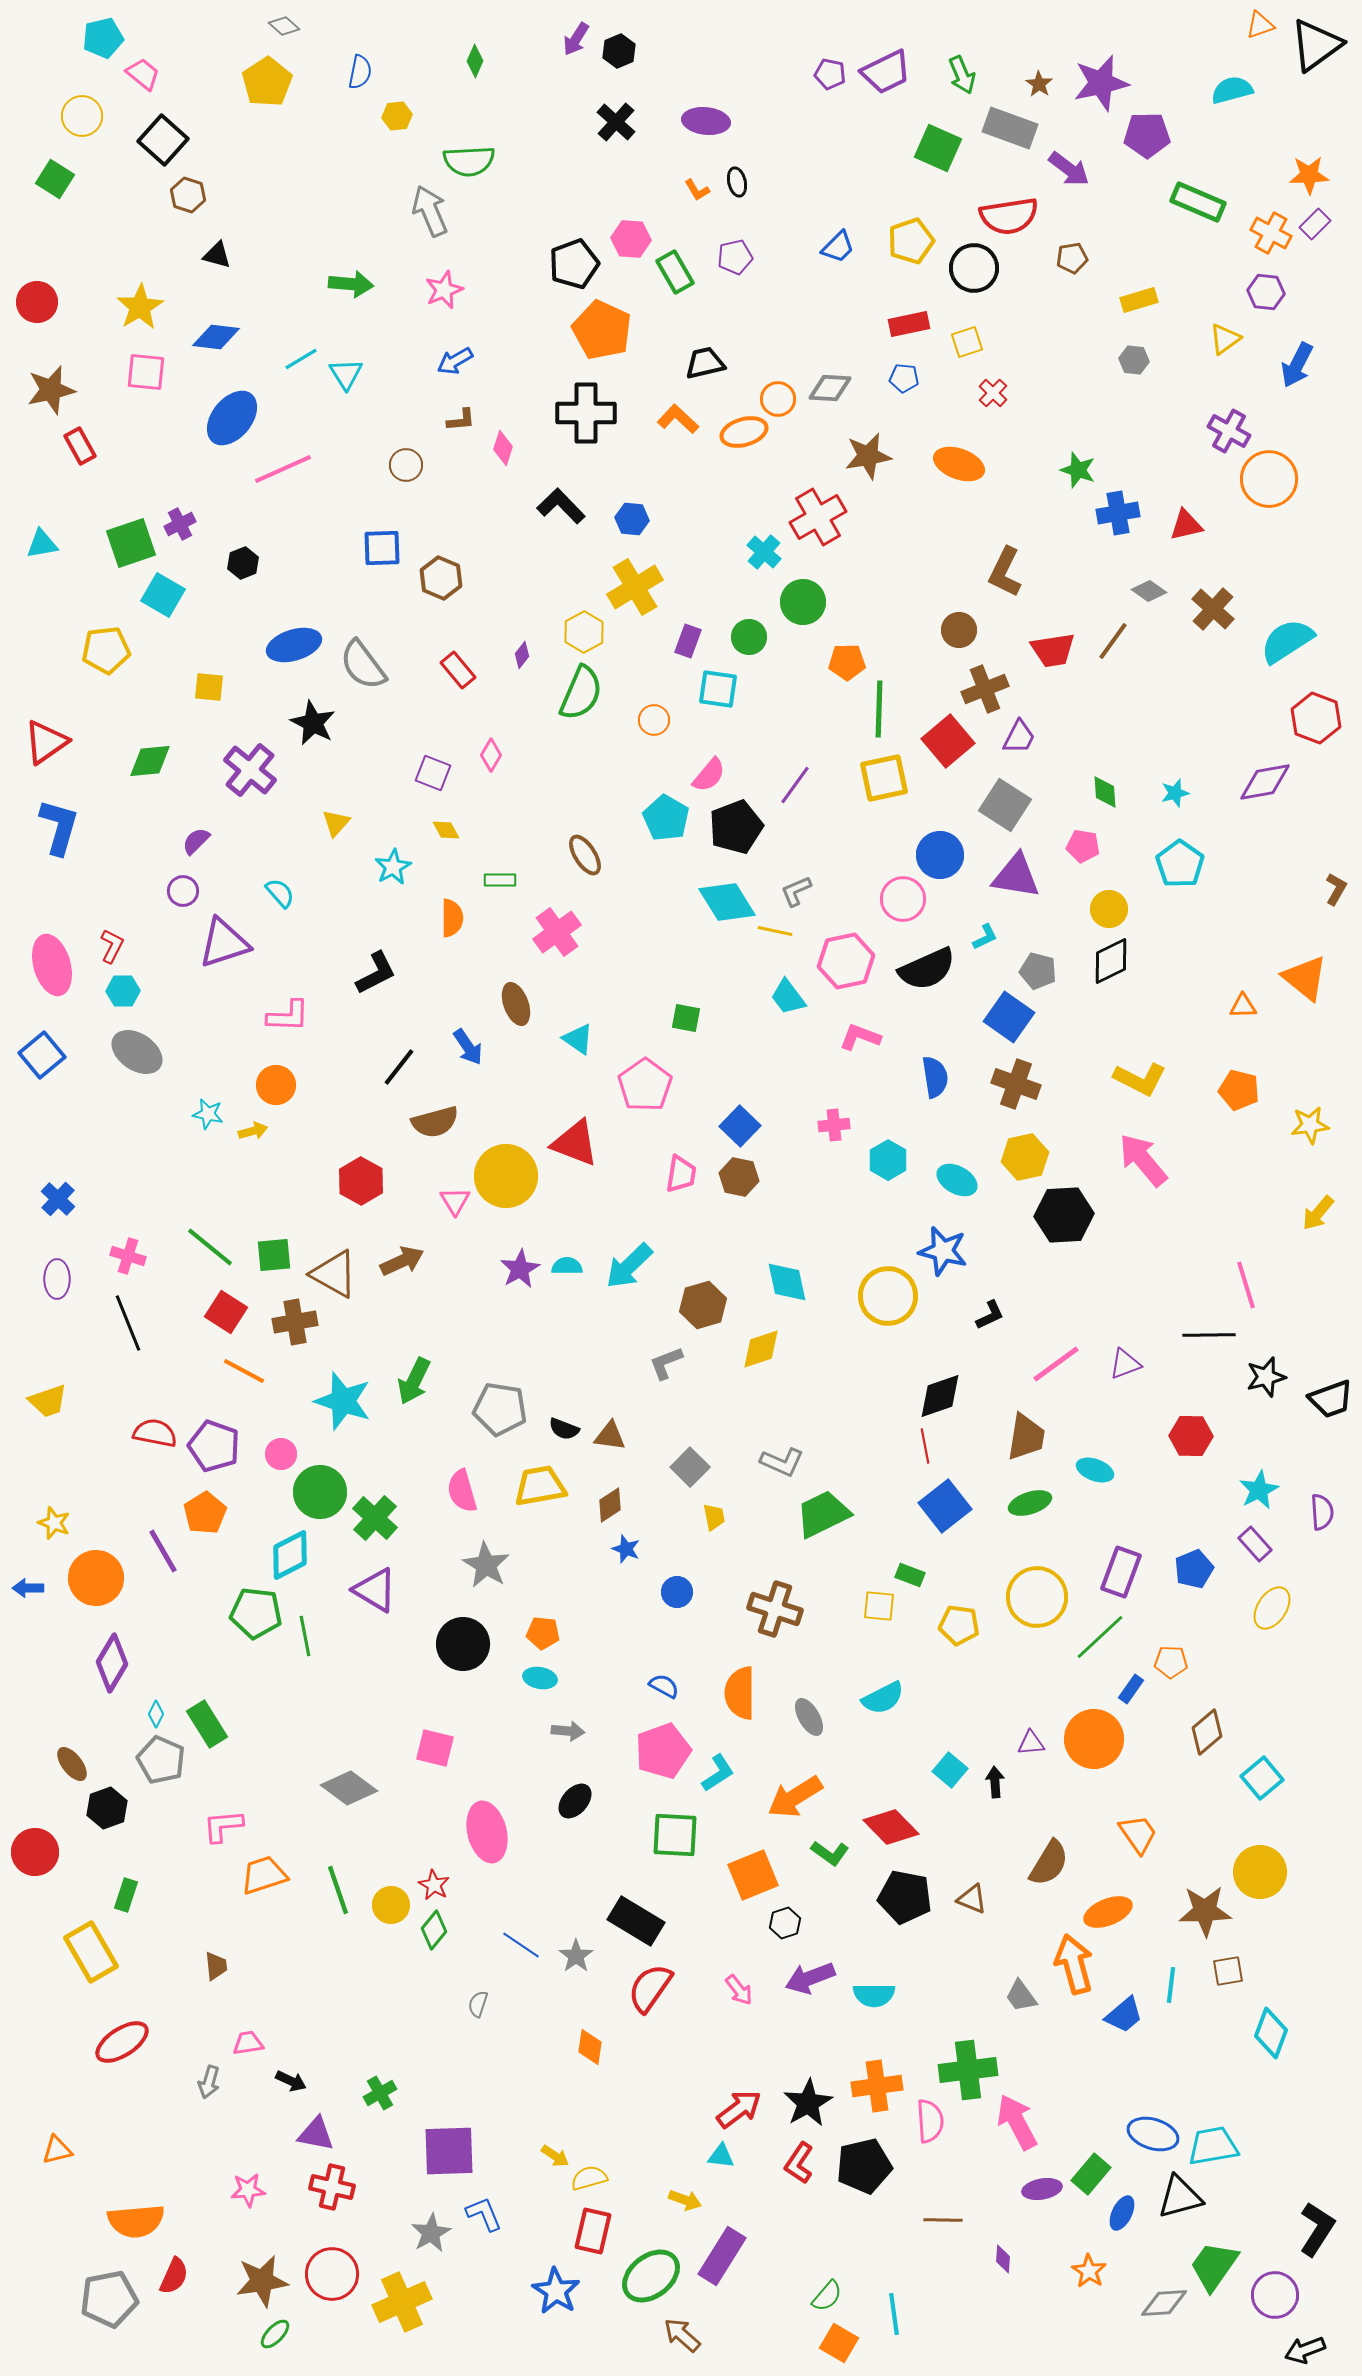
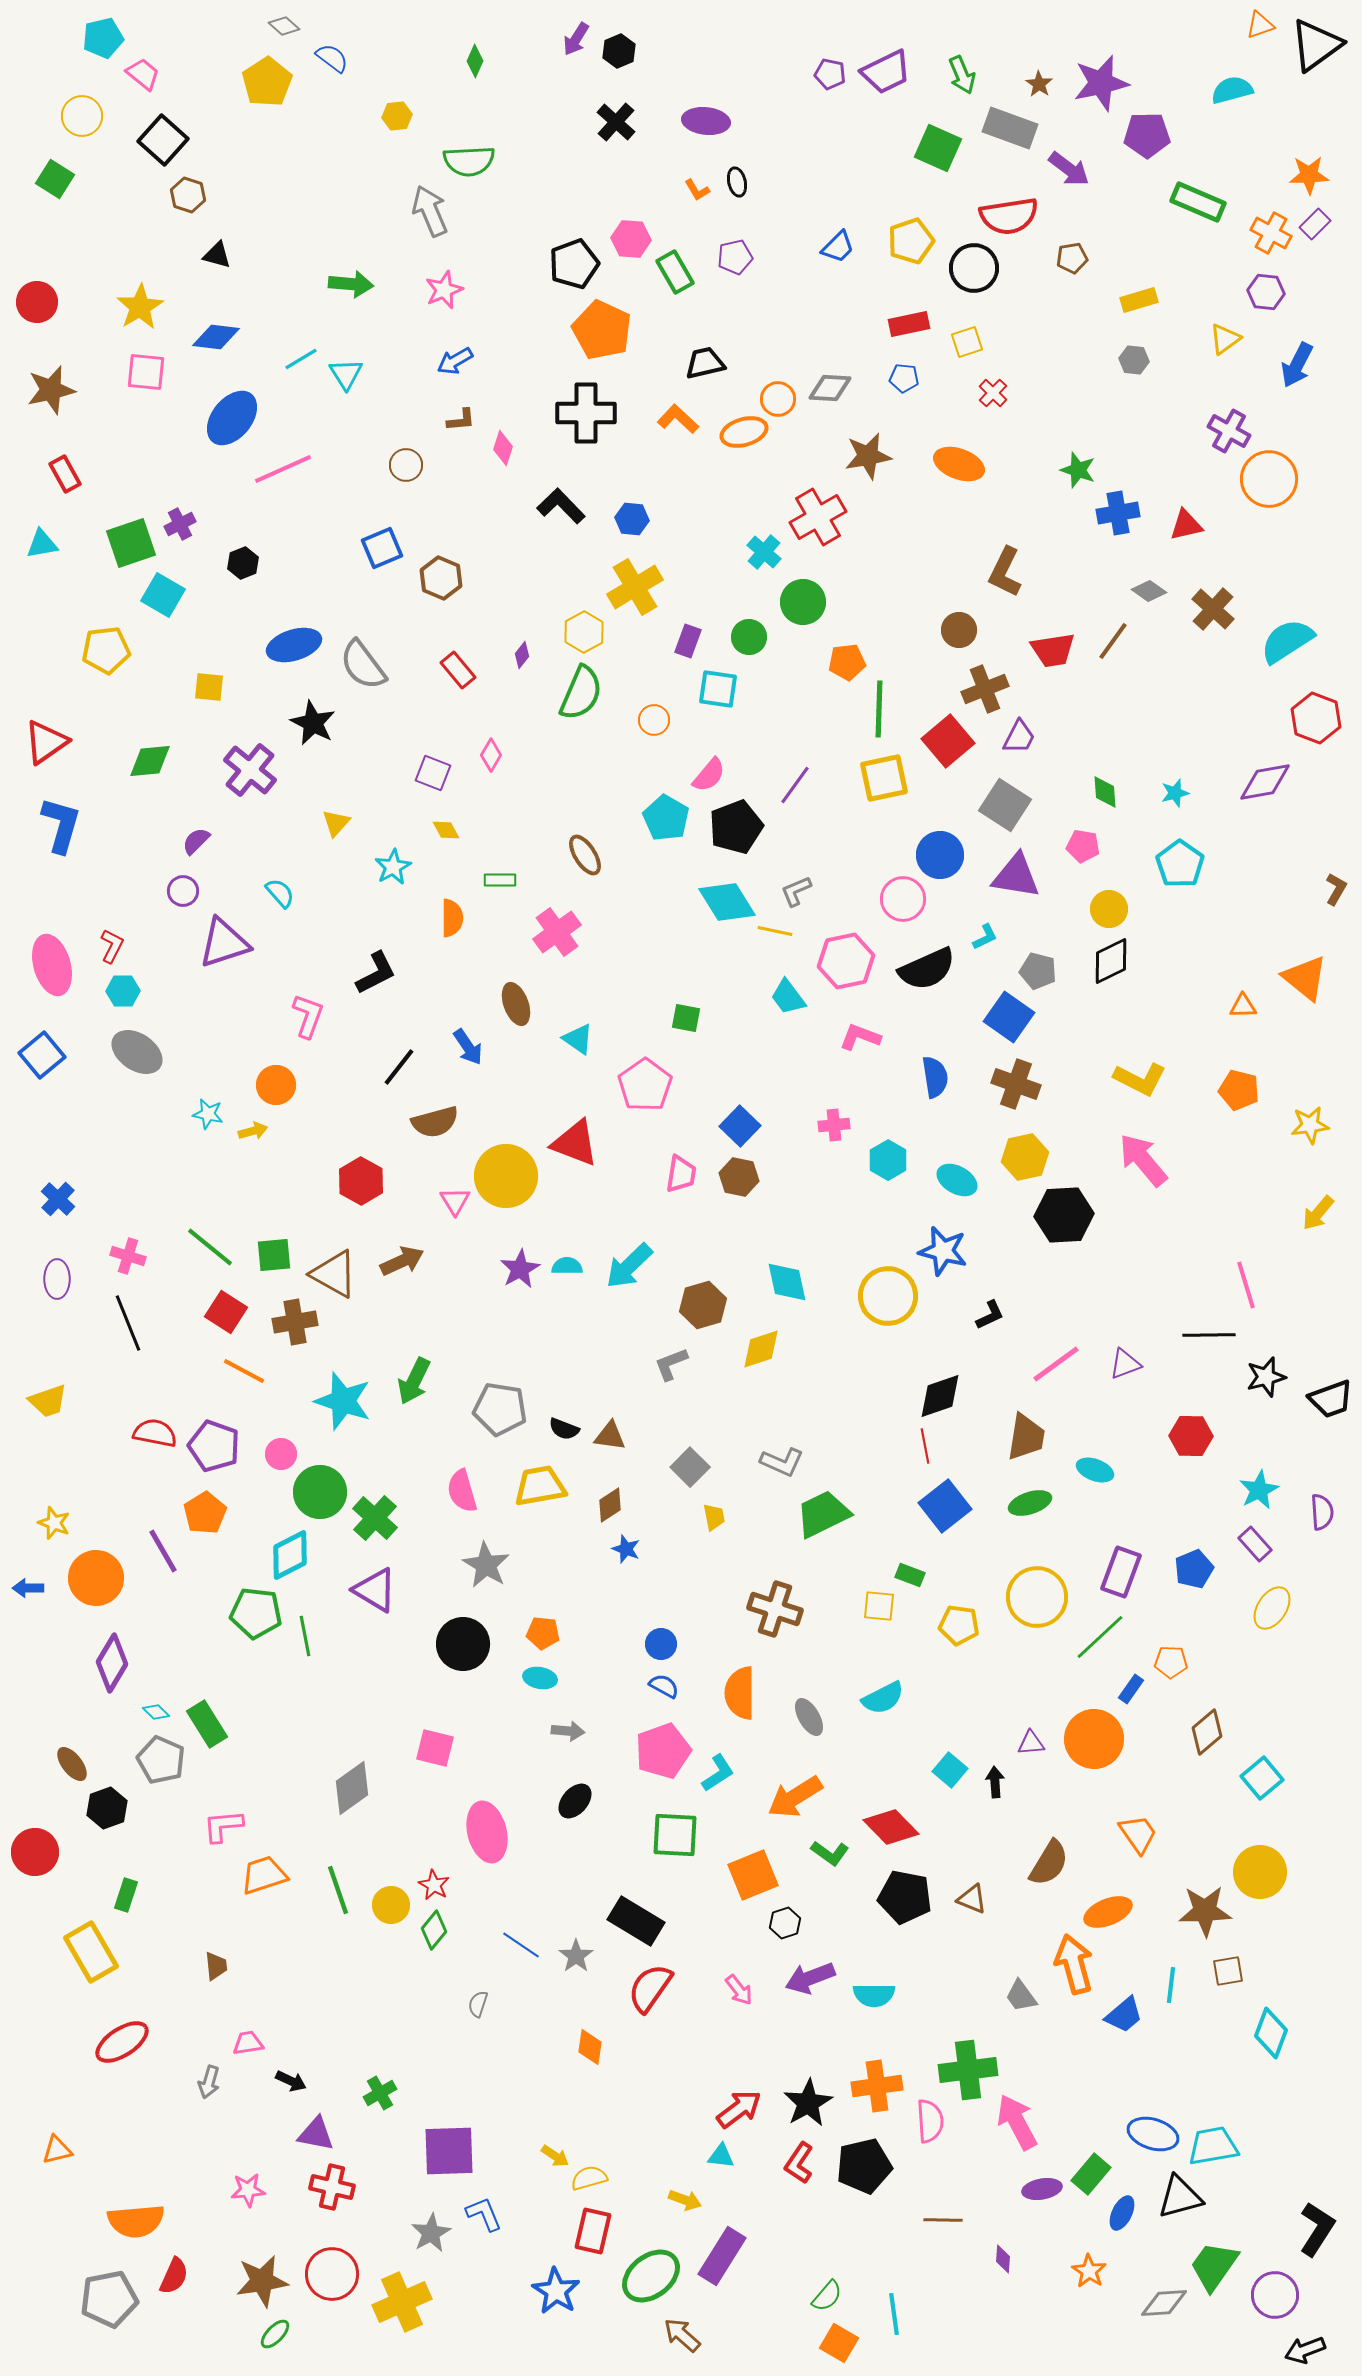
blue semicircle at (360, 72): moved 28 px left, 14 px up; rotated 64 degrees counterclockwise
red rectangle at (80, 446): moved 15 px left, 28 px down
blue square at (382, 548): rotated 21 degrees counterclockwise
orange pentagon at (847, 662): rotated 6 degrees counterclockwise
blue L-shape at (59, 827): moved 2 px right, 2 px up
pink L-shape at (288, 1016): moved 20 px right; rotated 72 degrees counterclockwise
gray L-shape at (666, 1363): moved 5 px right, 1 px down
blue circle at (677, 1592): moved 16 px left, 52 px down
cyan diamond at (156, 1714): moved 2 px up; rotated 72 degrees counterclockwise
gray diamond at (349, 1788): moved 3 px right; rotated 72 degrees counterclockwise
